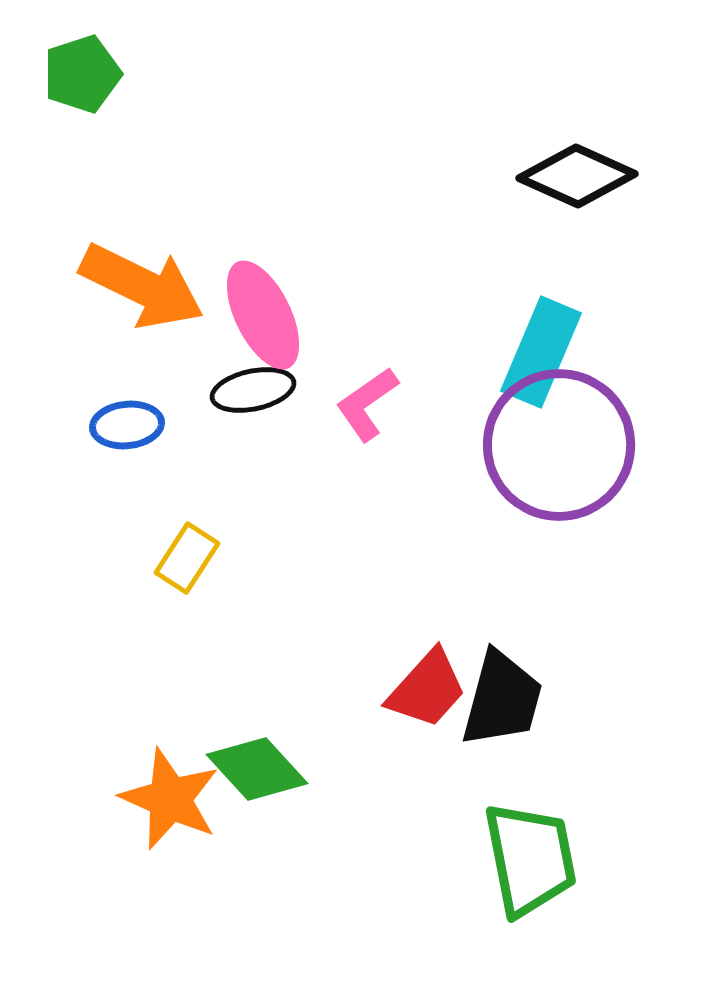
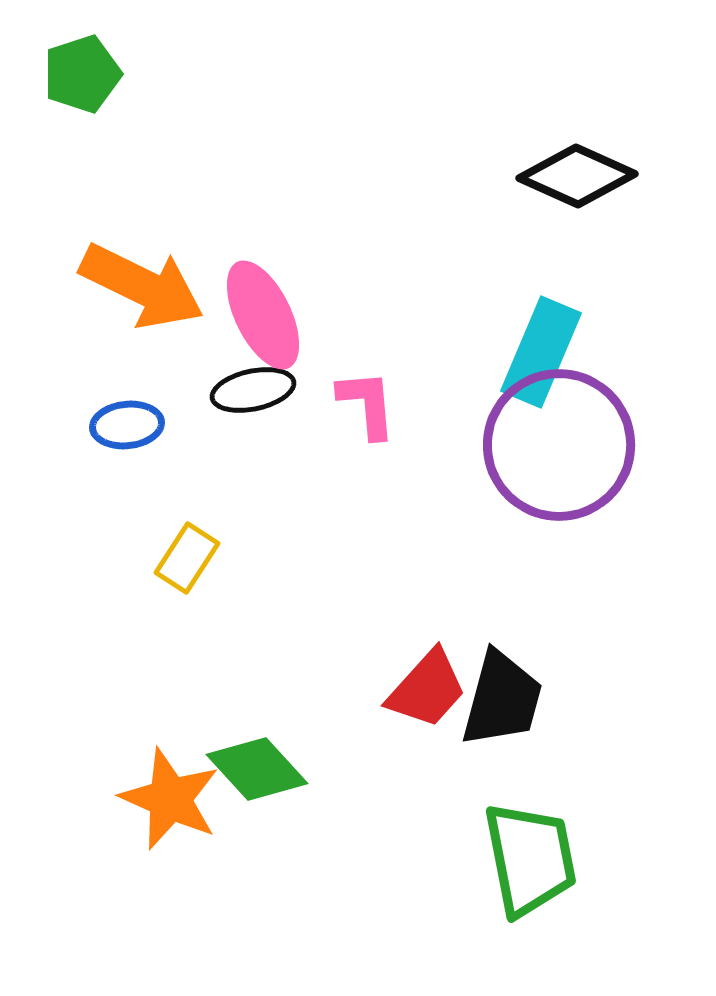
pink L-shape: rotated 120 degrees clockwise
